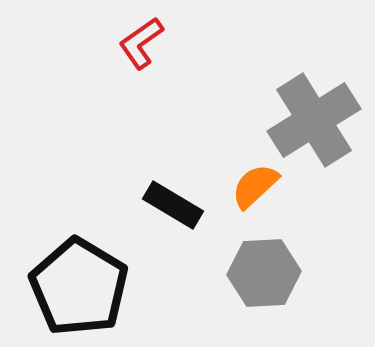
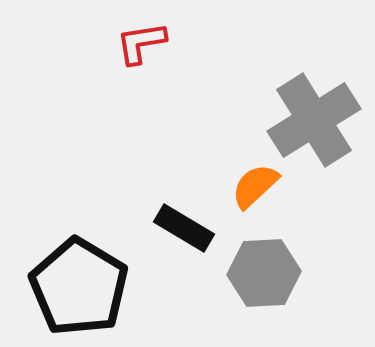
red L-shape: rotated 26 degrees clockwise
black rectangle: moved 11 px right, 23 px down
